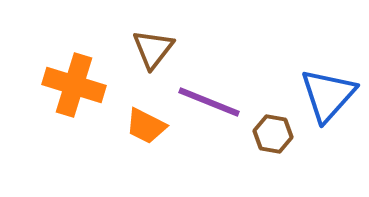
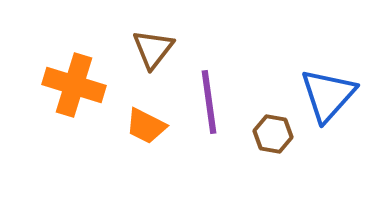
purple line: rotated 60 degrees clockwise
